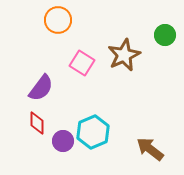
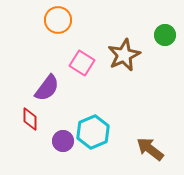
purple semicircle: moved 6 px right
red diamond: moved 7 px left, 4 px up
